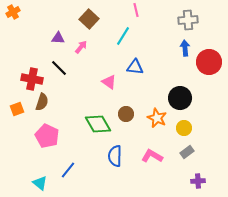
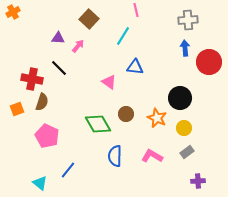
pink arrow: moved 3 px left, 1 px up
